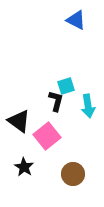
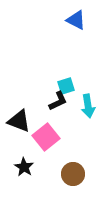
black L-shape: moved 2 px right; rotated 50 degrees clockwise
black triangle: rotated 15 degrees counterclockwise
pink square: moved 1 px left, 1 px down
